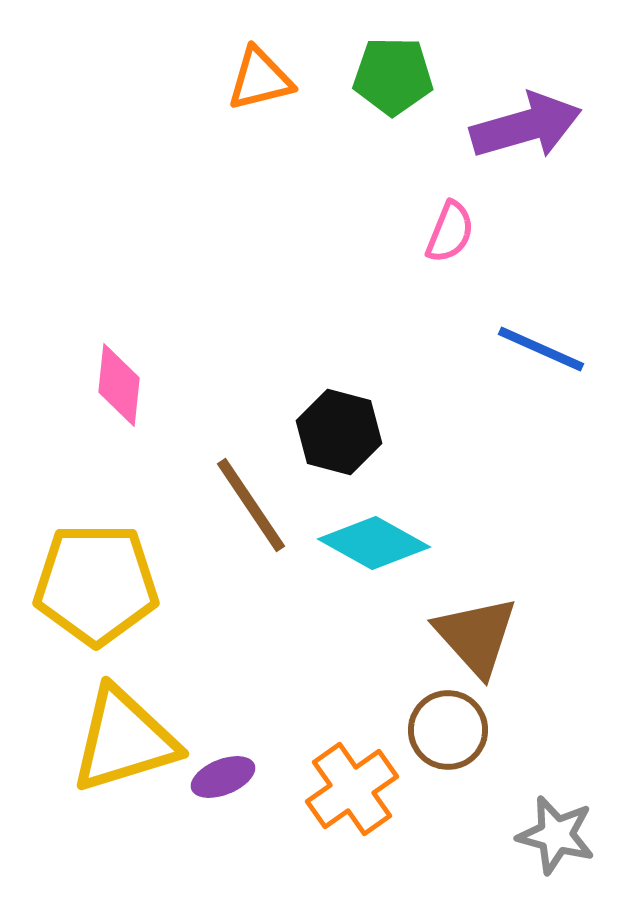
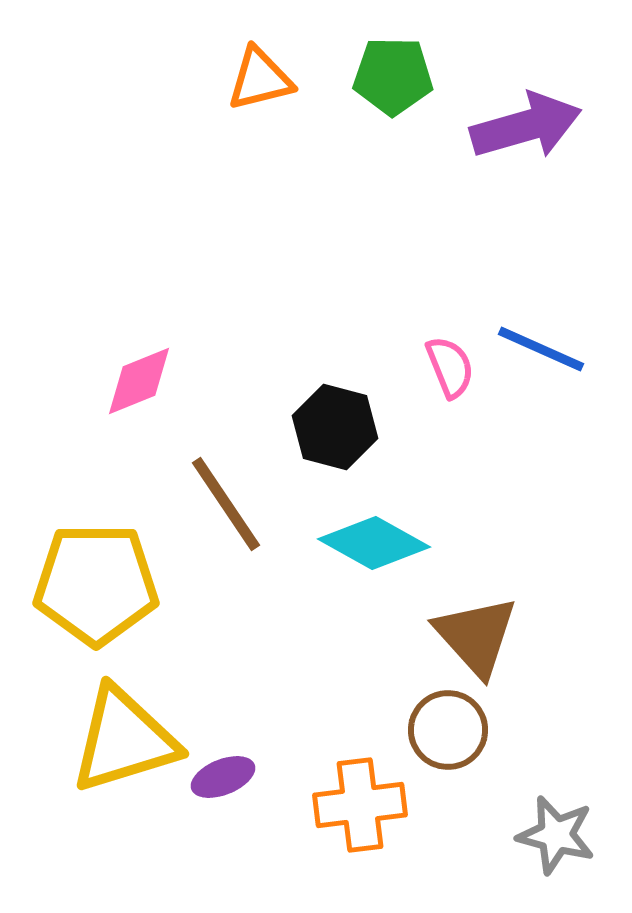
pink semicircle: moved 135 px down; rotated 44 degrees counterclockwise
pink diamond: moved 20 px right, 4 px up; rotated 62 degrees clockwise
black hexagon: moved 4 px left, 5 px up
brown line: moved 25 px left, 1 px up
orange cross: moved 8 px right, 16 px down; rotated 28 degrees clockwise
